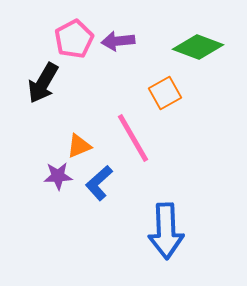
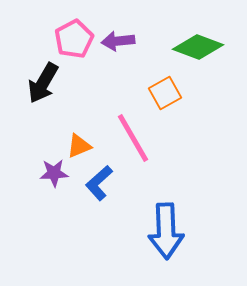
purple star: moved 4 px left, 3 px up
